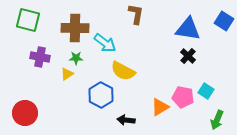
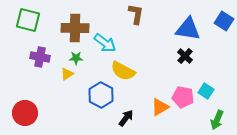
black cross: moved 3 px left
black arrow: moved 2 px up; rotated 120 degrees clockwise
